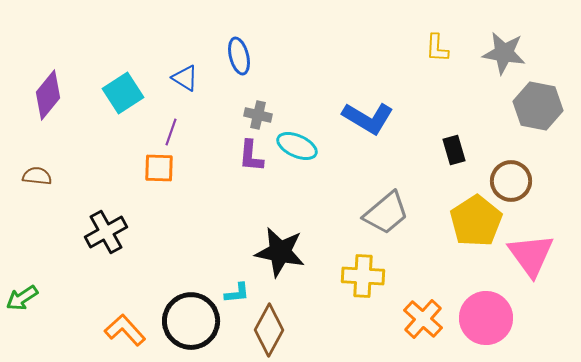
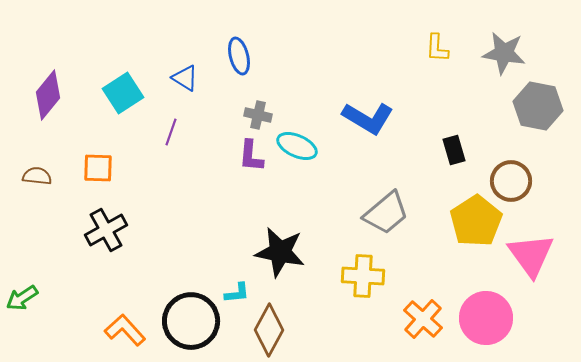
orange square: moved 61 px left
black cross: moved 2 px up
